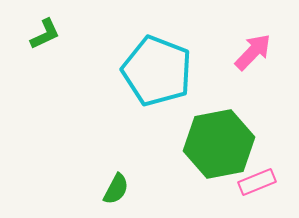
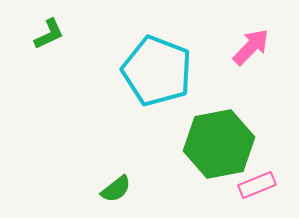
green L-shape: moved 4 px right
pink arrow: moved 2 px left, 5 px up
pink rectangle: moved 3 px down
green semicircle: rotated 24 degrees clockwise
